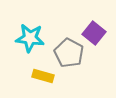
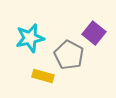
cyan star: rotated 20 degrees counterclockwise
gray pentagon: moved 2 px down
